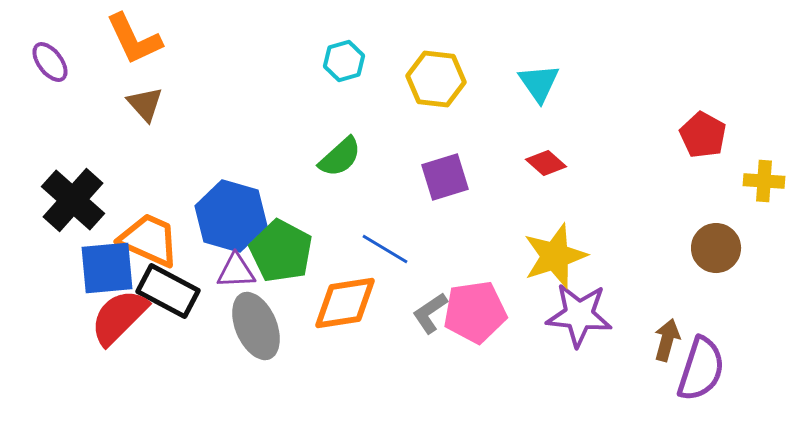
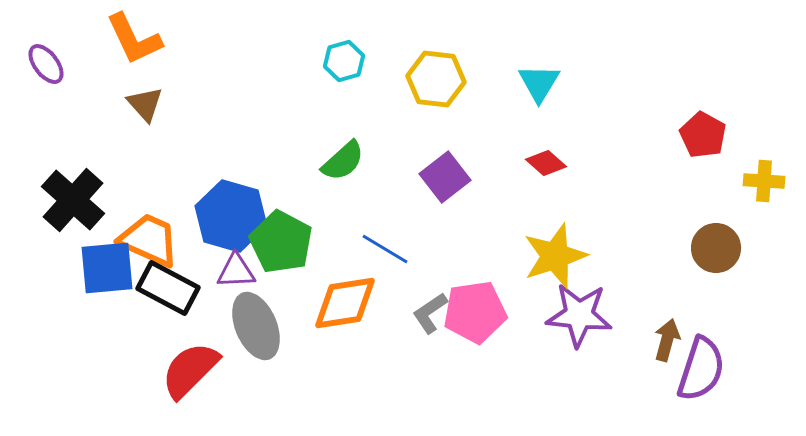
purple ellipse: moved 4 px left, 2 px down
cyan triangle: rotated 6 degrees clockwise
green semicircle: moved 3 px right, 4 px down
purple square: rotated 21 degrees counterclockwise
green pentagon: moved 9 px up
black rectangle: moved 3 px up
red semicircle: moved 71 px right, 53 px down
